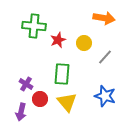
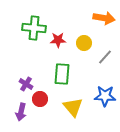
green cross: moved 2 px down
red star: rotated 21 degrees clockwise
blue star: rotated 15 degrees counterclockwise
yellow triangle: moved 6 px right, 5 px down
